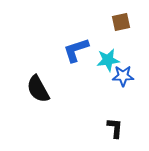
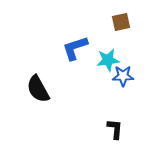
blue L-shape: moved 1 px left, 2 px up
black L-shape: moved 1 px down
